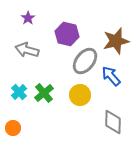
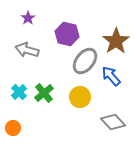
brown star: rotated 20 degrees counterclockwise
yellow circle: moved 2 px down
gray diamond: rotated 45 degrees counterclockwise
